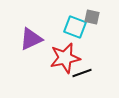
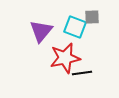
gray square: rotated 14 degrees counterclockwise
purple triangle: moved 10 px right, 8 px up; rotated 25 degrees counterclockwise
black line: rotated 12 degrees clockwise
